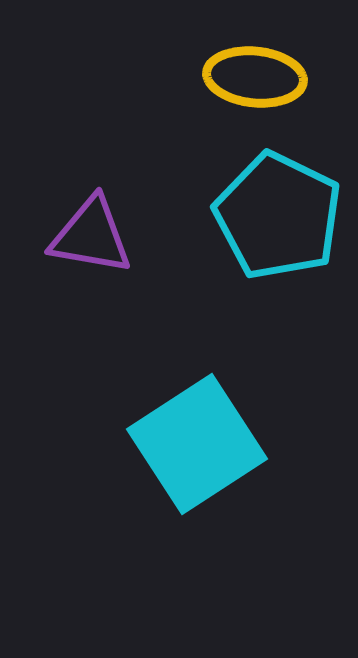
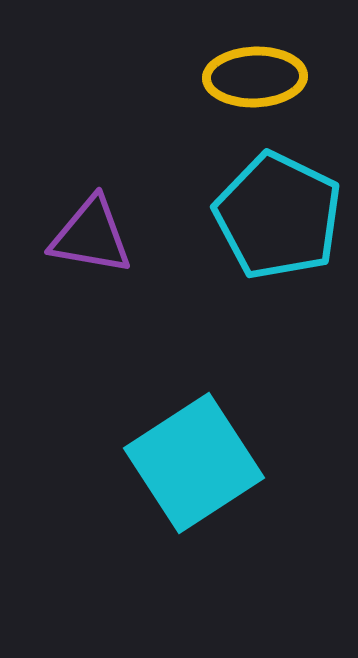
yellow ellipse: rotated 8 degrees counterclockwise
cyan square: moved 3 px left, 19 px down
